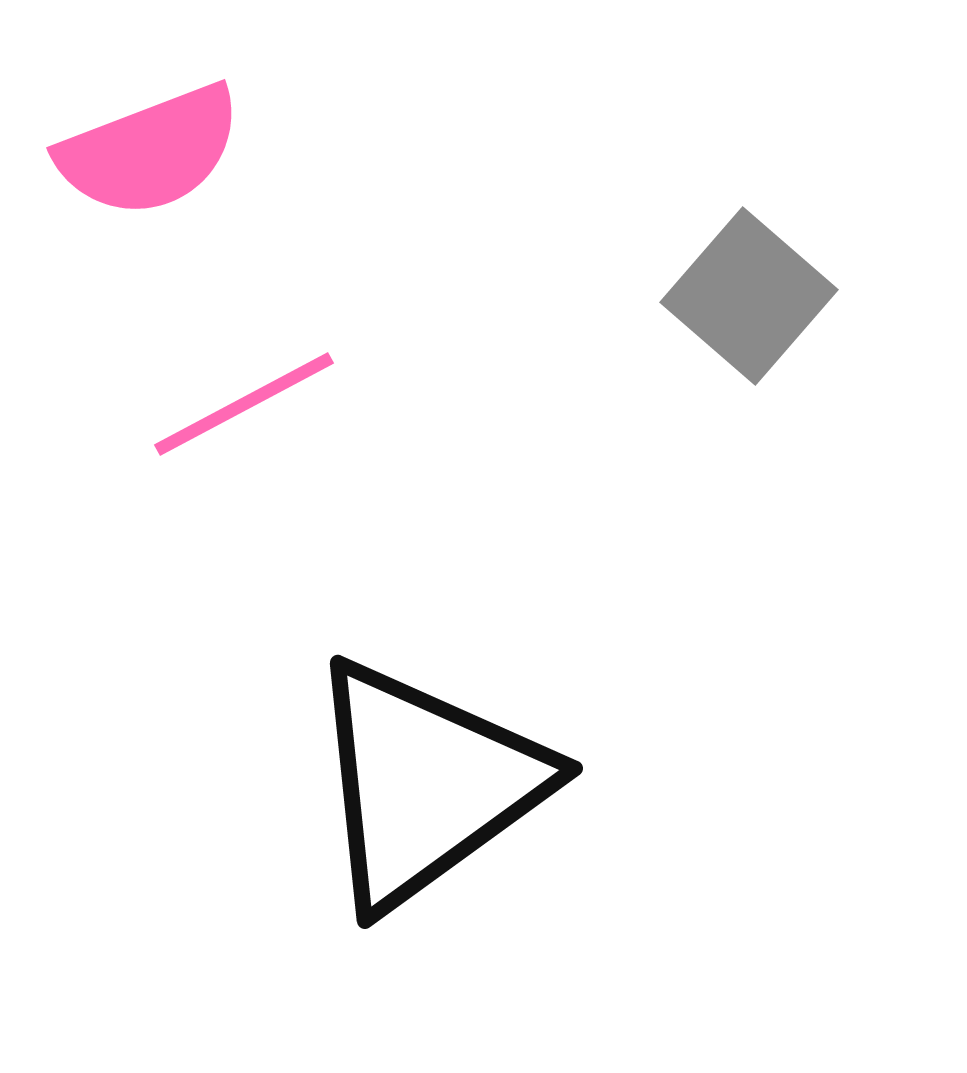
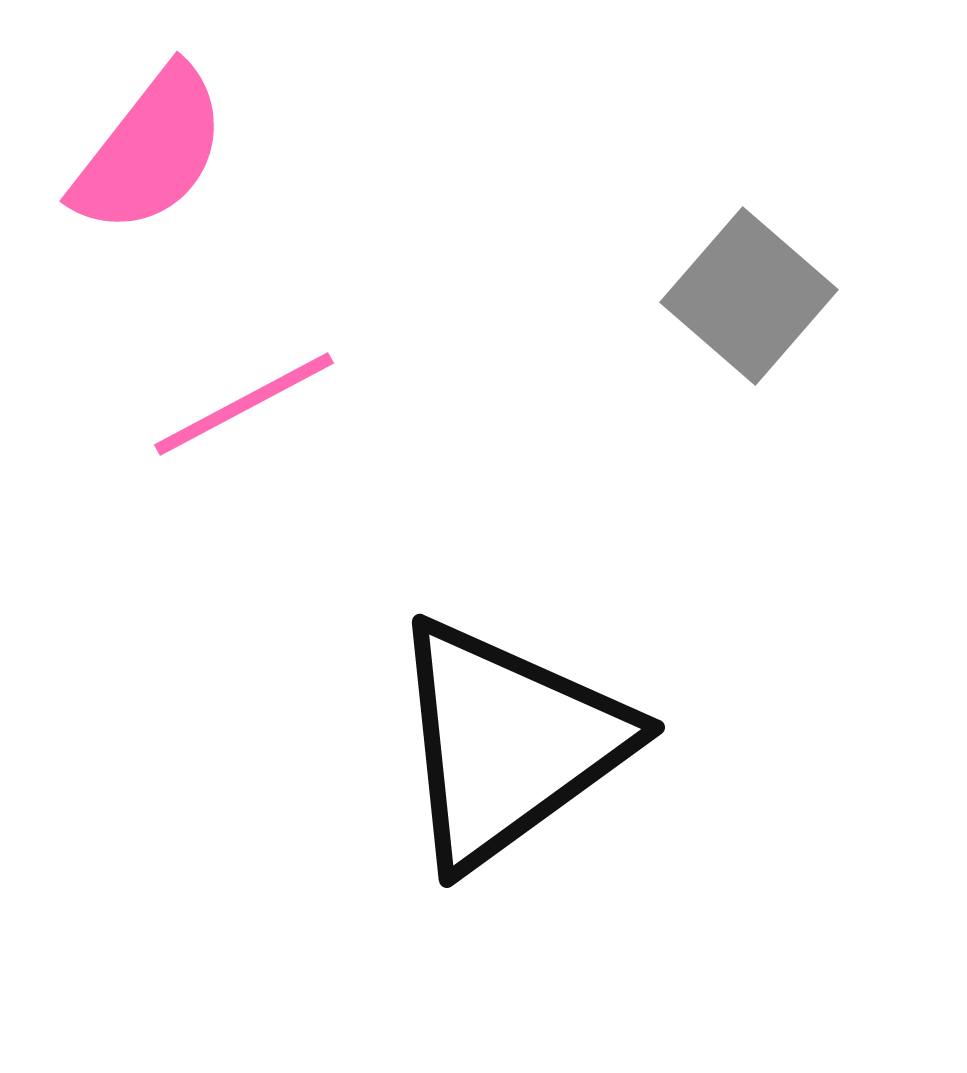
pink semicircle: rotated 31 degrees counterclockwise
black triangle: moved 82 px right, 41 px up
